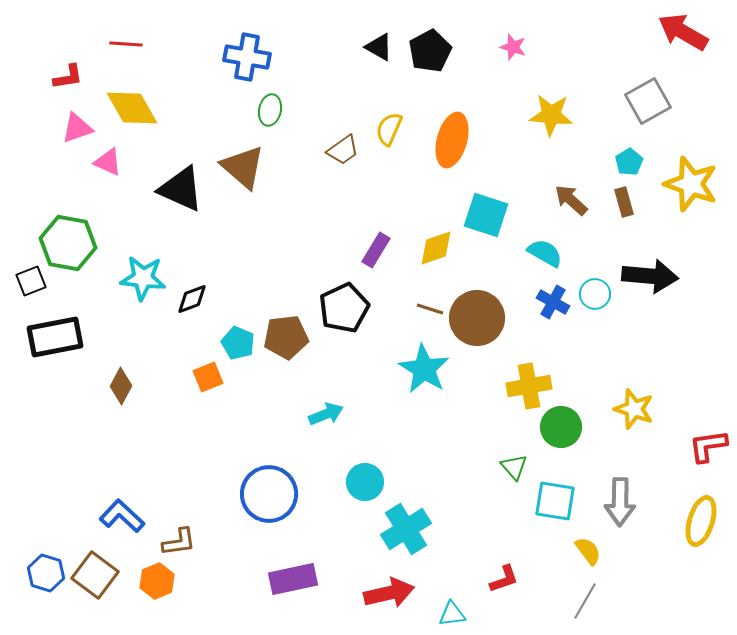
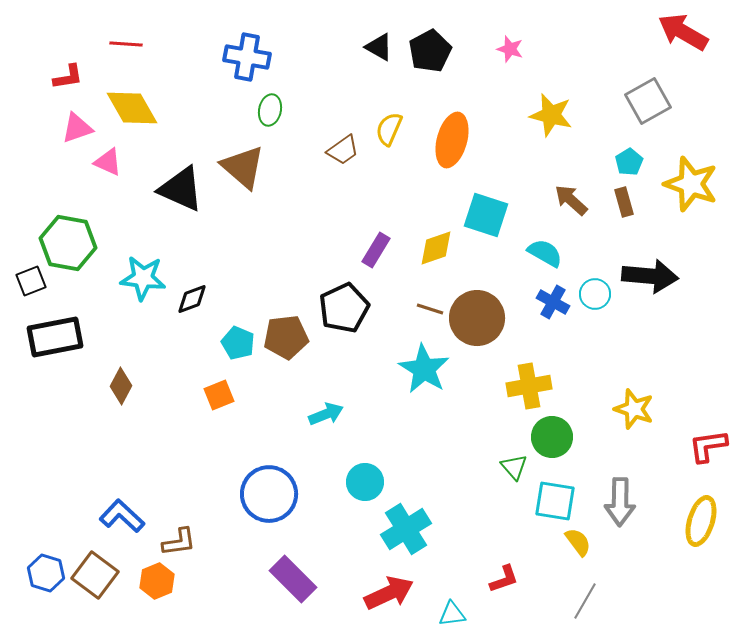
pink star at (513, 47): moved 3 px left, 2 px down
yellow star at (551, 115): rotated 9 degrees clockwise
orange square at (208, 377): moved 11 px right, 18 px down
green circle at (561, 427): moved 9 px left, 10 px down
yellow semicircle at (588, 551): moved 10 px left, 9 px up
purple rectangle at (293, 579): rotated 57 degrees clockwise
red arrow at (389, 593): rotated 12 degrees counterclockwise
